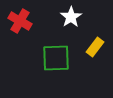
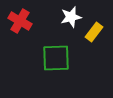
white star: rotated 20 degrees clockwise
yellow rectangle: moved 1 px left, 15 px up
